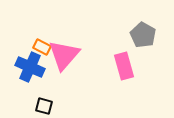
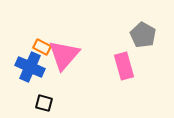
black square: moved 3 px up
